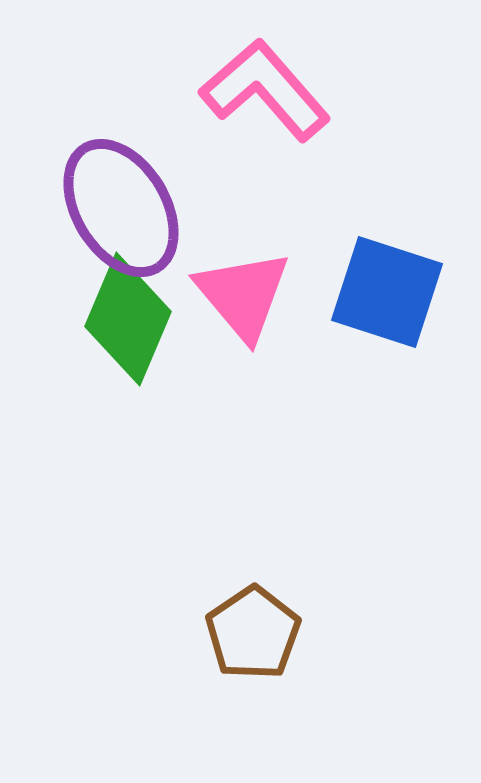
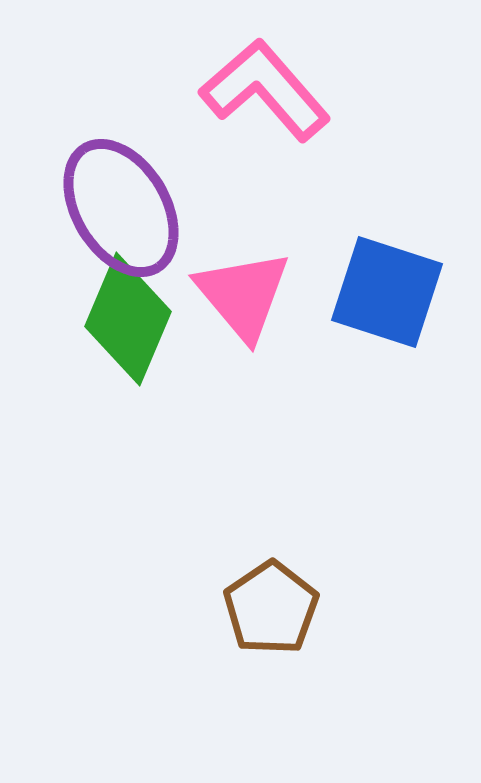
brown pentagon: moved 18 px right, 25 px up
